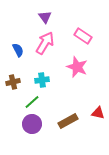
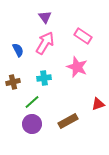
cyan cross: moved 2 px right, 2 px up
red triangle: moved 9 px up; rotated 32 degrees counterclockwise
